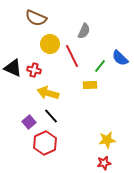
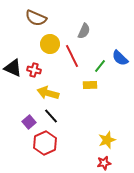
yellow star: rotated 12 degrees counterclockwise
